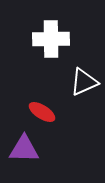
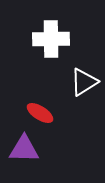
white triangle: rotated 8 degrees counterclockwise
red ellipse: moved 2 px left, 1 px down
